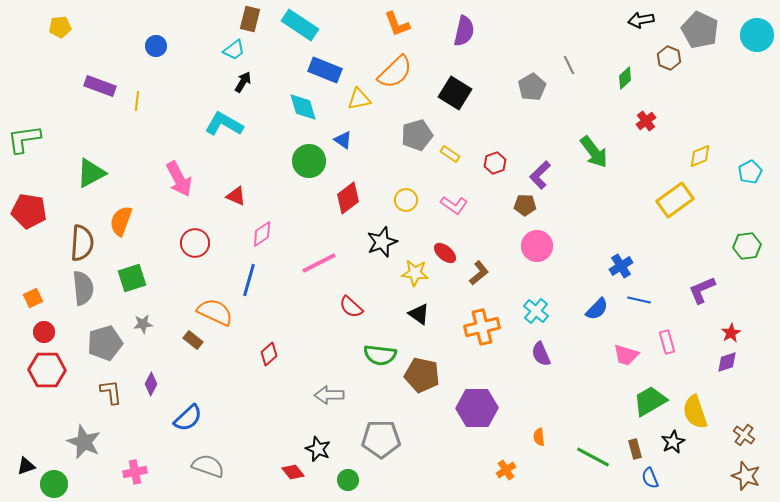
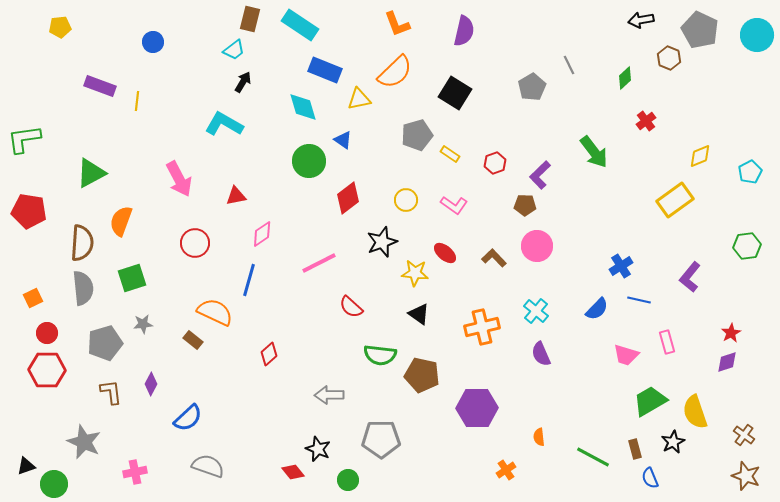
blue circle at (156, 46): moved 3 px left, 4 px up
red triangle at (236, 196): rotated 35 degrees counterclockwise
brown L-shape at (479, 273): moved 15 px right, 15 px up; rotated 95 degrees counterclockwise
purple L-shape at (702, 290): moved 12 px left, 13 px up; rotated 28 degrees counterclockwise
red circle at (44, 332): moved 3 px right, 1 px down
